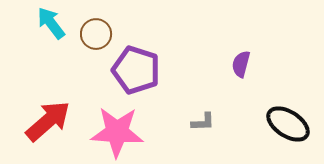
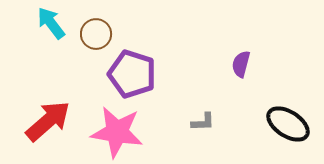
purple pentagon: moved 4 px left, 4 px down
pink star: rotated 6 degrees clockwise
